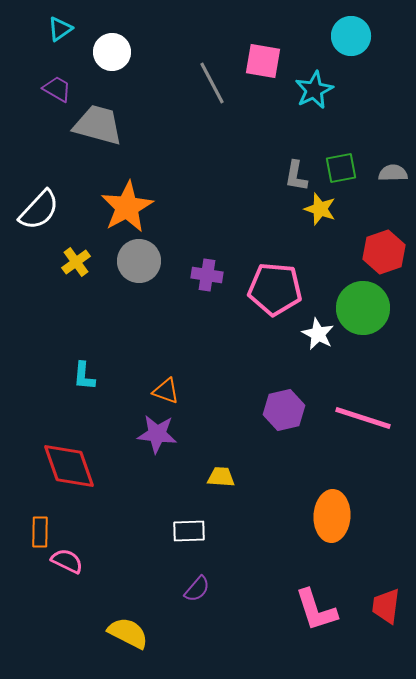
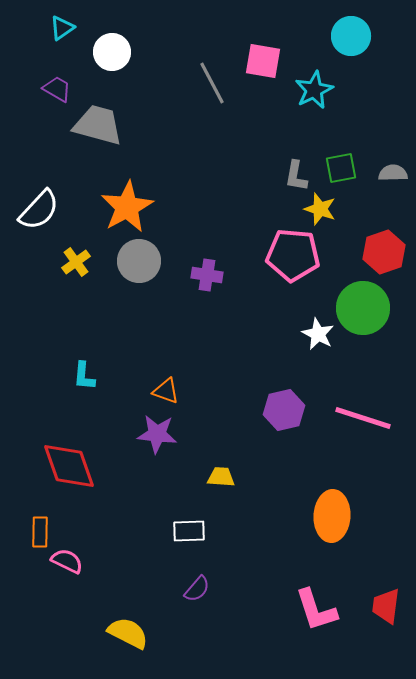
cyan triangle: moved 2 px right, 1 px up
pink pentagon: moved 18 px right, 34 px up
